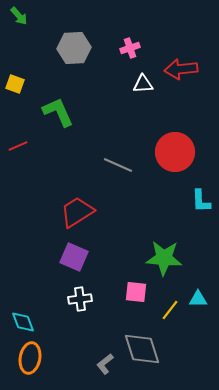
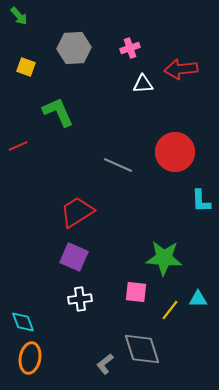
yellow square: moved 11 px right, 17 px up
